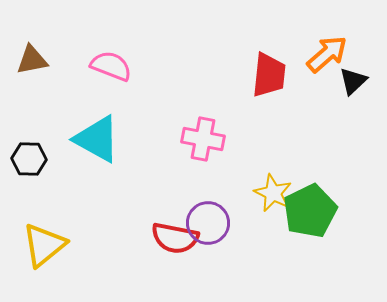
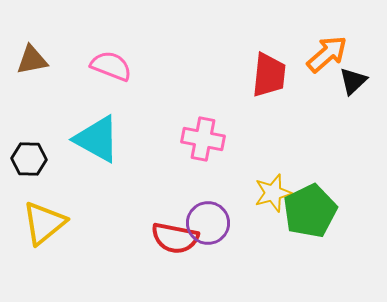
yellow star: rotated 30 degrees clockwise
yellow triangle: moved 22 px up
